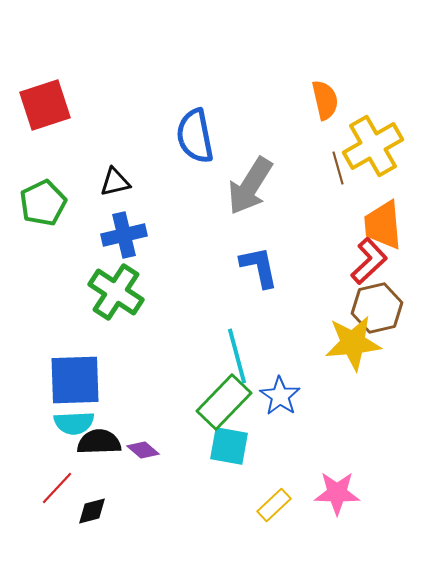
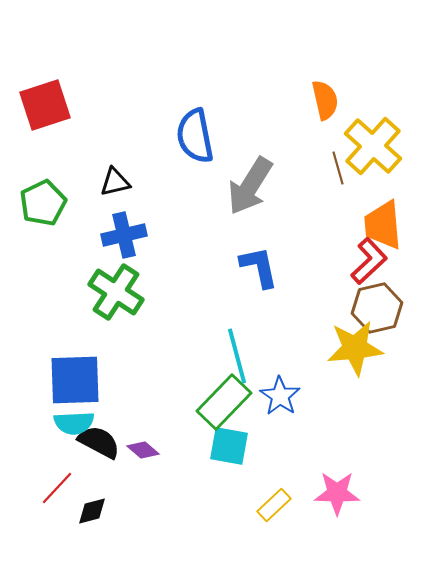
yellow cross: rotated 18 degrees counterclockwise
yellow star: moved 2 px right, 5 px down
black semicircle: rotated 30 degrees clockwise
